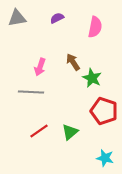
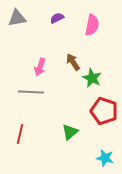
pink semicircle: moved 3 px left, 2 px up
red line: moved 19 px left, 3 px down; rotated 42 degrees counterclockwise
